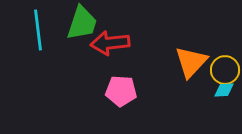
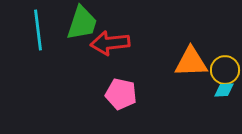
orange triangle: rotated 45 degrees clockwise
pink pentagon: moved 3 px down; rotated 8 degrees clockwise
